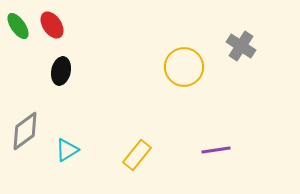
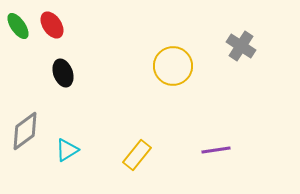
yellow circle: moved 11 px left, 1 px up
black ellipse: moved 2 px right, 2 px down; rotated 32 degrees counterclockwise
